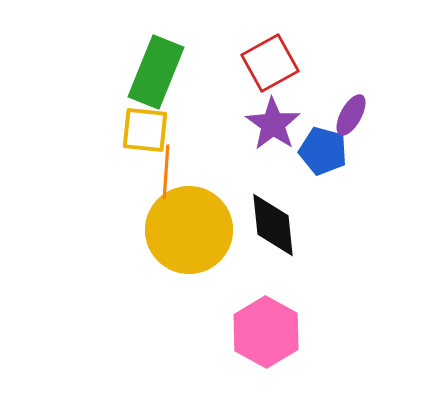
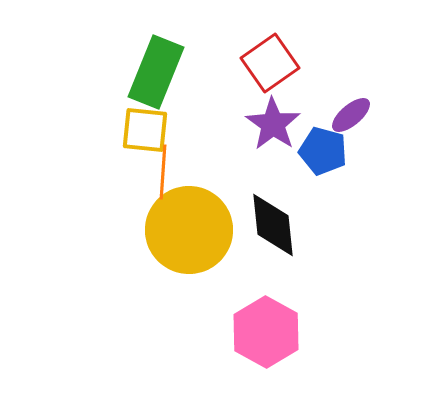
red square: rotated 6 degrees counterclockwise
purple ellipse: rotated 21 degrees clockwise
orange line: moved 3 px left
